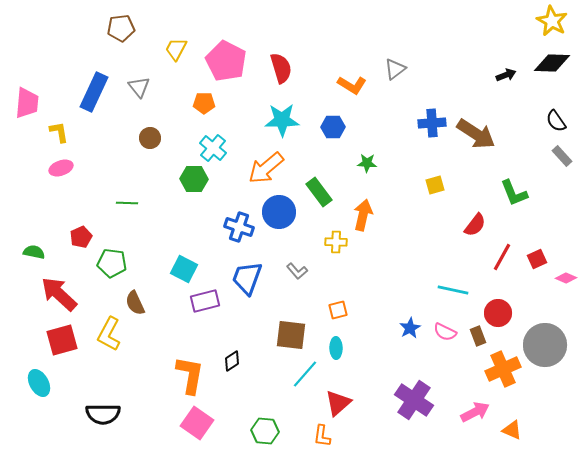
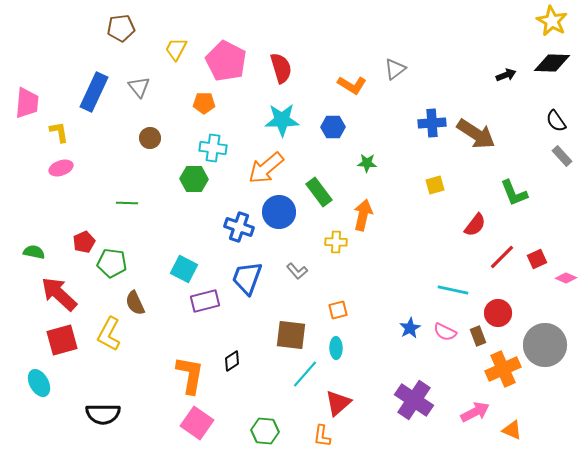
cyan cross at (213, 148): rotated 32 degrees counterclockwise
red pentagon at (81, 237): moved 3 px right, 5 px down
red line at (502, 257): rotated 16 degrees clockwise
